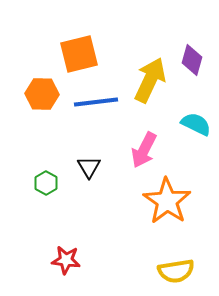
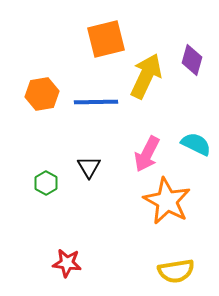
orange square: moved 27 px right, 15 px up
yellow arrow: moved 4 px left, 4 px up
orange hexagon: rotated 12 degrees counterclockwise
blue line: rotated 6 degrees clockwise
cyan semicircle: moved 20 px down
pink arrow: moved 3 px right, 4 px down
orange star: rotated 6 degrees counterclockwise
red star: moved 1 px right, 3 px down
